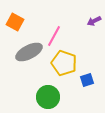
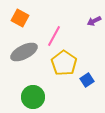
orange square: moved 5 px right, 4 px up
gray ellipse: moved 5 px left
yellow pentagon: rotated 15 degrees clockwise
blue square: rotated 16 degrees counterclockwise
green circle: moved 15 px left
